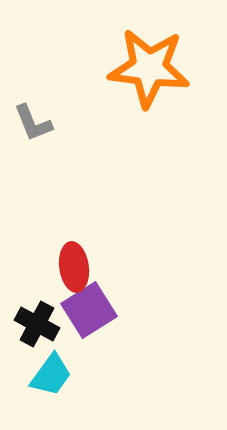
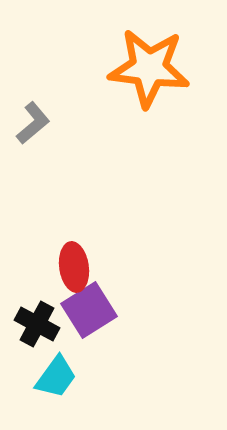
gray L-shape: rotated 108 degrees counterclockwise
cyan trapezoid: moved 5 px right, 2 px down
